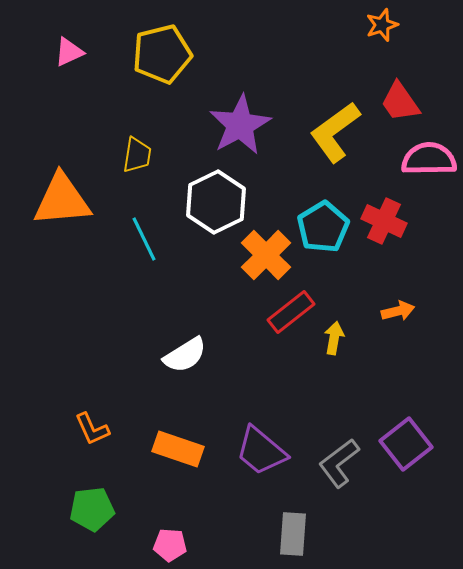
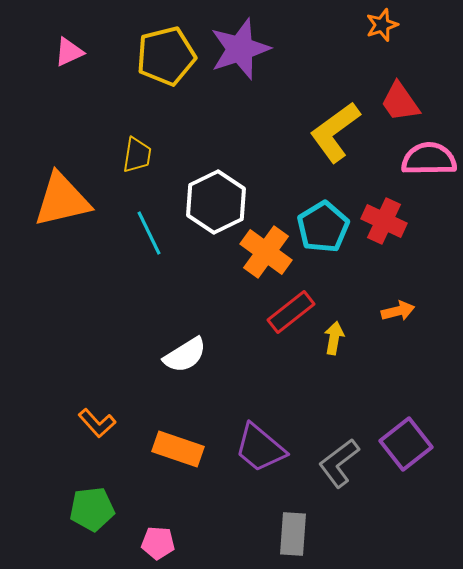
yellow pentagon: moved 4 px right, 2 px down
purple star: moved 76 px up; rotated 10 degrees clockwise
orange triangle: rotated 8 degrees counterclockwise
cyan line: moved 5 px right, 6 px up
orange cross: moved 3 px up; rotated 9 degrees counterclockwise
orange L-shape: moved 5 px right, 6 px up; rotated 18 degrees counterclockwise
purple trapezoid: moved 1 px left, 3 px up
pink pentagon: moved 12 px left, 2 px up
